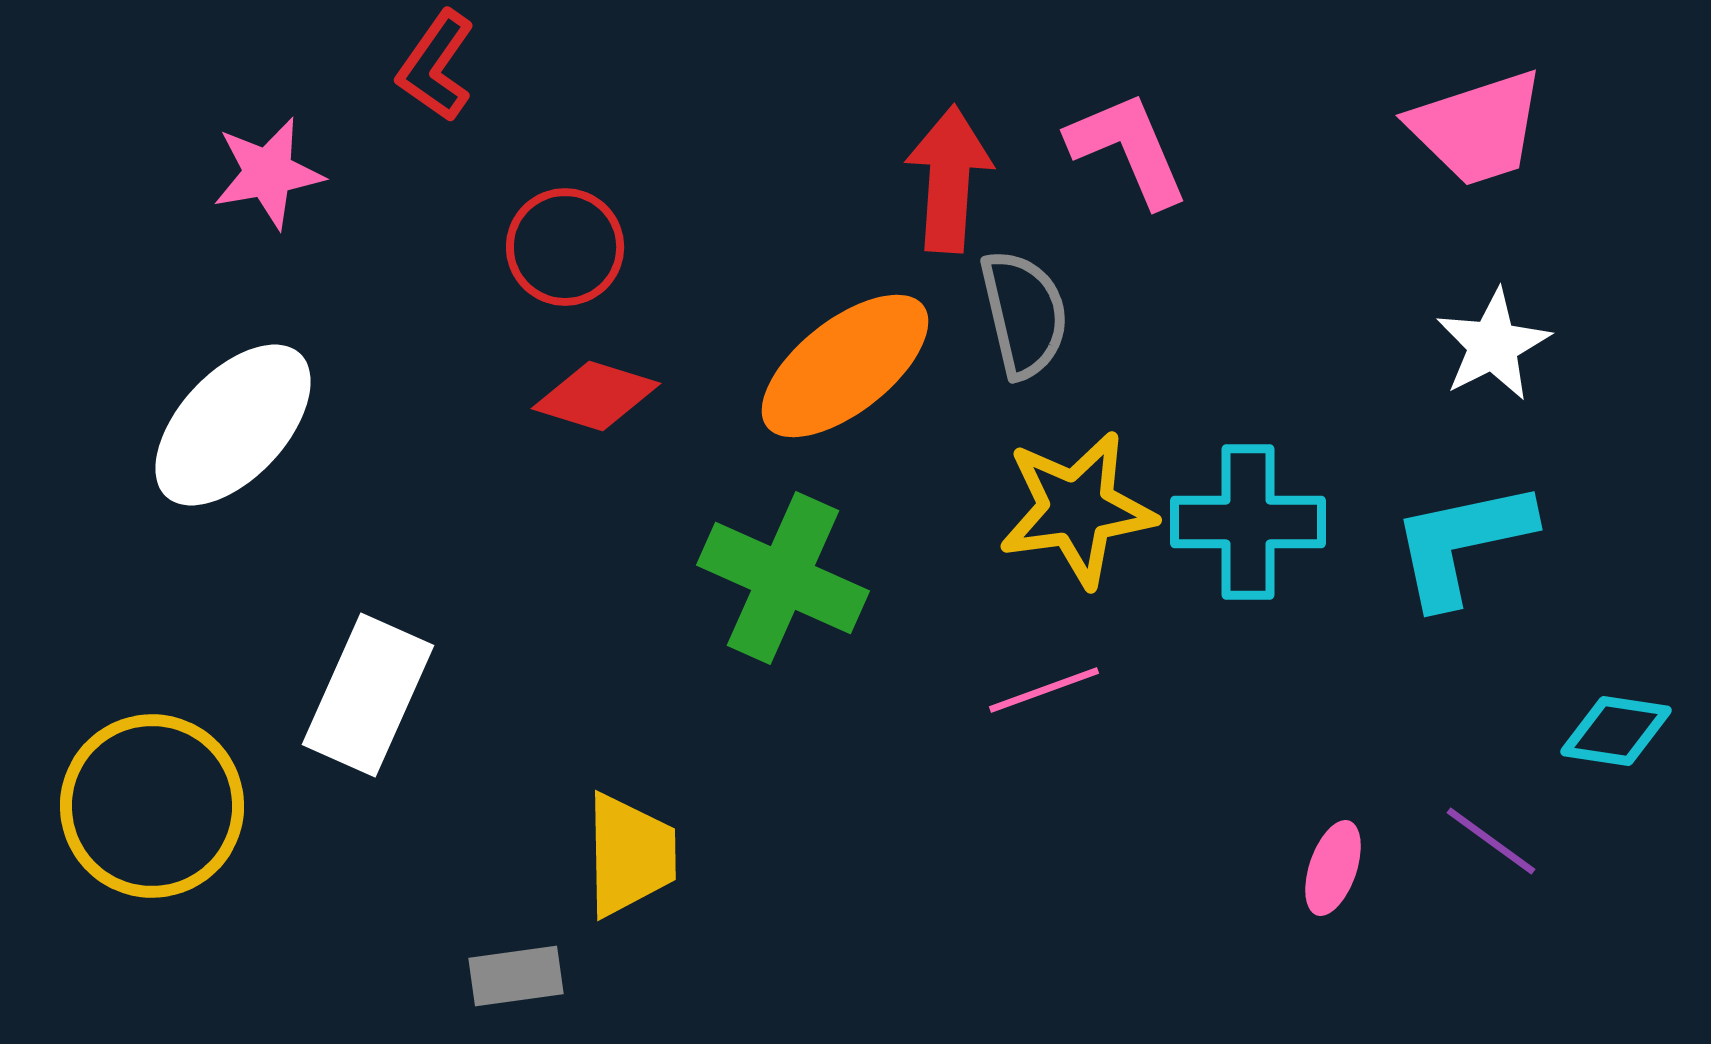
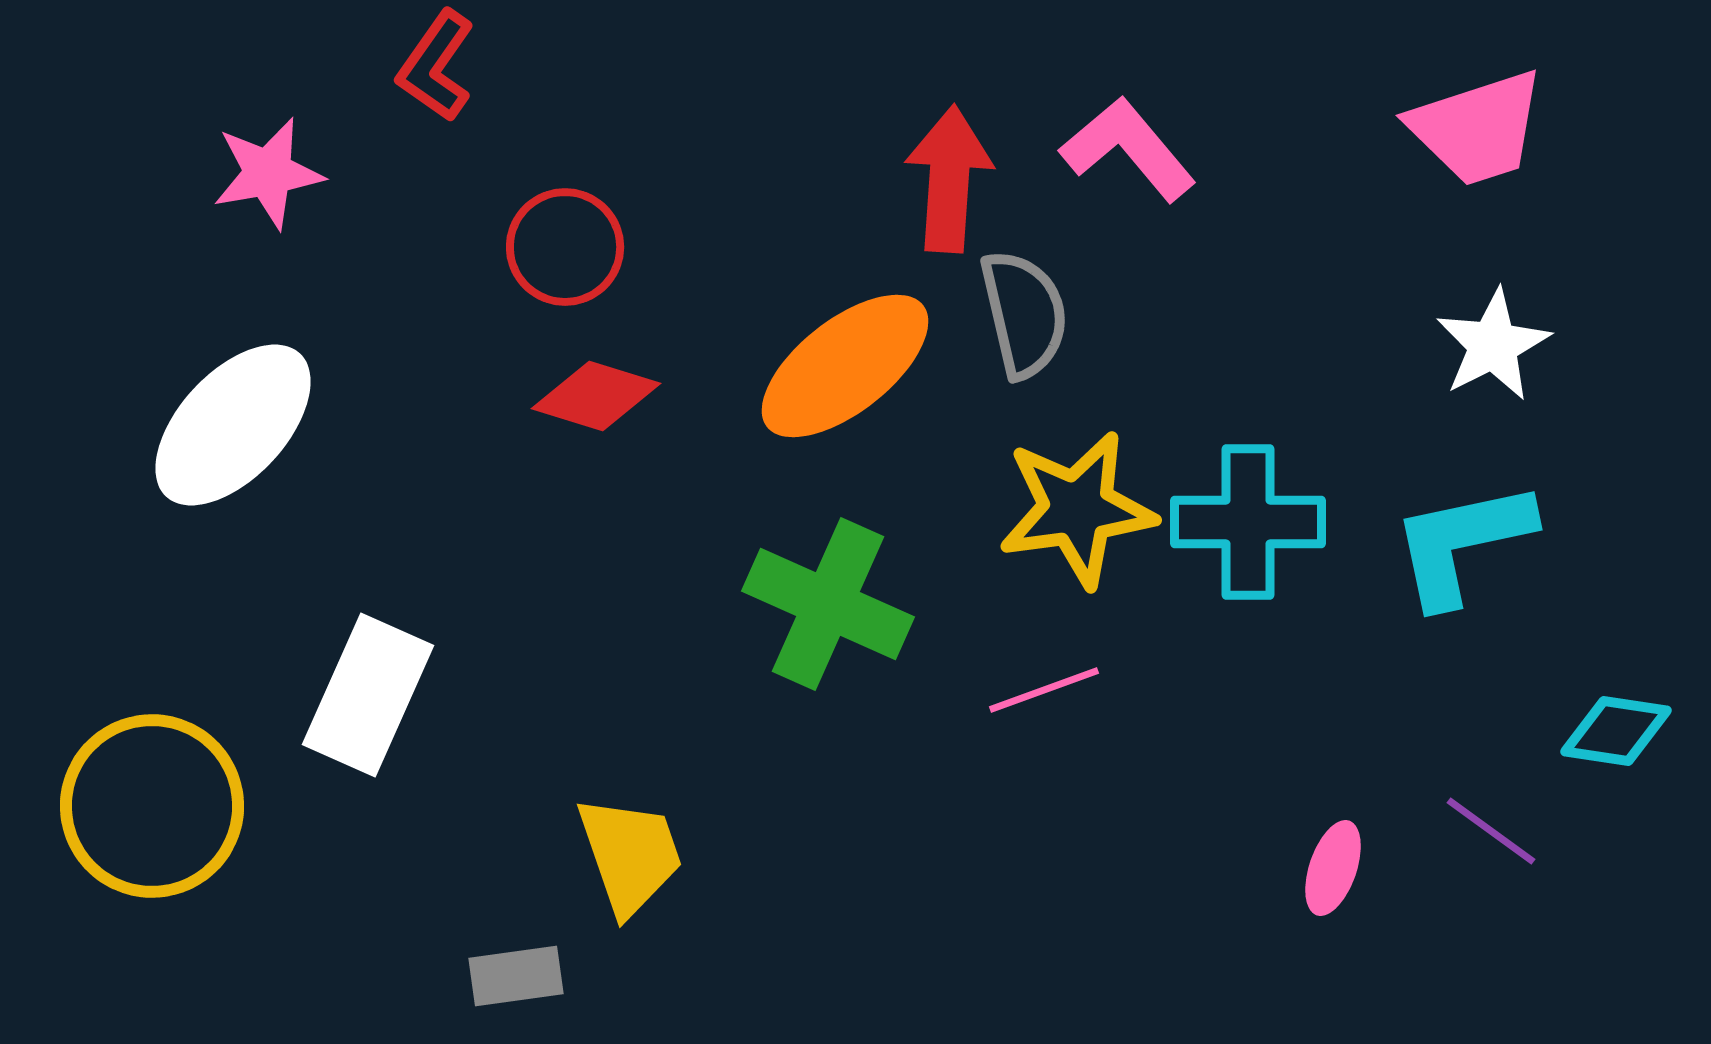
pink L-shape: rotated 17 degrees counterclockwise
green cross: moved 45 px right, 26 px down
purple line: moved 10 px up
yellow trapezoid: rotated 18 degrees counterclockwise
